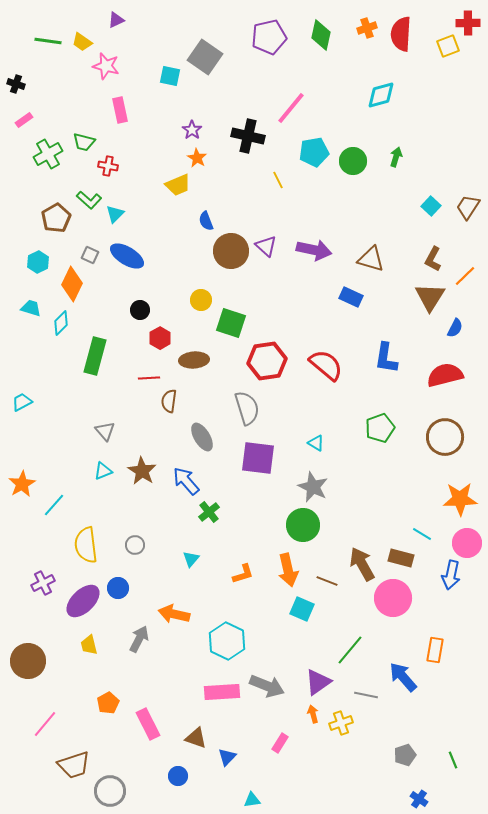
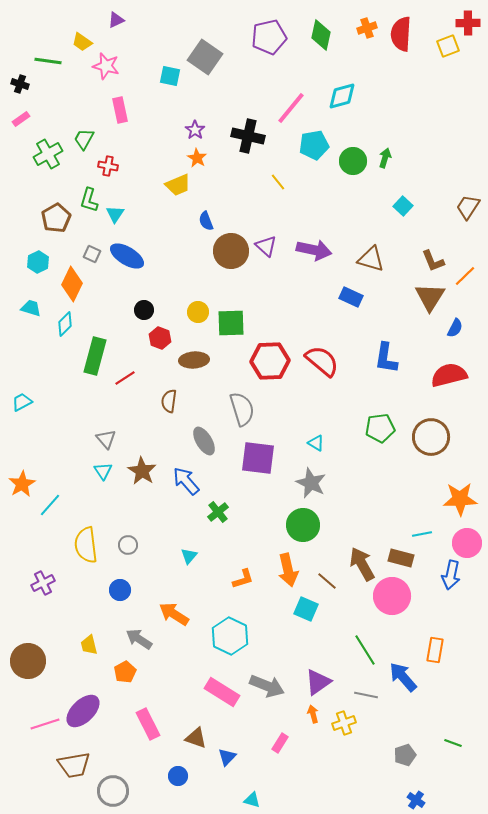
green line at (48, 41): moved 20 px down
black cross at (16, 84): moved 4 px right
cyan diamond at (381, 95): moved 39 px left, 1 px down
pink rectangle at (24, 120): moved 3 px left, 1 px up
purple star at (192, 130): moved 3 px right
green trapezoid at (84, 142): moved 3 px up; rotated 105 degrees clockwise
cyan pentagon at (314, 152): moved 7 px up
green arrow at (396, 157): moved 11 px left, 1 px down
yellow line at (278, 180): moved 2 px down; rotated 12 degrees counterclockwise
green L-shape at (89, 200): rotated 65 degrees clockwise
cyan square at (431, 206): moved 28 px left
cyan triangle at (115, 214): rotated 12 degrees counterclockwise
gray square at (90, 255): moved 2 px right, 1 px up
brown L-shape at (433, 259): moved 2 px down; rotated 50 degrees counterclockwise
yellow circle at (201, 300): moved 3 px left, 12 px down
black circle at (140, 310): moved 4 px right
cyan diamond at (61, 323): moved 4 px right, 1 px down
green square at (231, 323): rotated 20 degrees counterclockwise
red hexagon at (160, 338): rotated 10 degrees counterclockwise
red hexagon at (267, 361): moved 3 px right; rotated 6 degrees clockwise
red semicircle at (326, 365): moved 4 px left, 4 px up
red semicircle at (445, 375): moved 4 px right
red line at (149, 378): moved 24 px left; rotated 30 degrees counterclockwise
gray semicircle at (247, 408): moved 5 px left, 1 px down
green pentagon at (380, 428): rotated 12 degrees clockwise
gray triangle at (105, 431): moved 1 px right, 8 px down
gray ellipse at (202, 437): moved 2 px right, 4 px down
brown circle at (445, 437): moved 14 px left
cyan triangle at (103, 471): rotated 42 degrees counterclockwise
gray star at (313, 487): moved 2 px left, 4 px up
cyan line at (54, 505): moved 4 px left
green cross at (209, 512): moved 9 px right
cyan line at (422, 534): rotated 42 degrees counterclockwise
gray circle at (135, 545): moved 7 px left
cyan triangle at (191, 559): moved 2 px left, 3 px up
orange L-shape at (243, 574): moved 5 px down
brown line at (327, 581): rotated 20 degrees clockwise
blue circle at (118, 588): moved 2 px right, 2 px down
pink circle at (393, 598): moved 1 px left, 2 px up
purple ellipse at (83, 601): moved 110 px down
cyan square at (302, 609): moved 4 px right
orange arrow at (174, 614): rotated 20 degrees clockwise
gray arrow at (139, 639): rotated 84 degrees counterclockwise
cyan hexagon at (227, 641): moved 3 px right, 5 px up
green line at (350, 650): moved 15 px right; rotated 72 degrees counterclockwise
pink rectangle at (222, 692): rotated 36 degrees clockwise
orange pentagon at (108, 703): moved 17 px right, 31 px up
yellow cross at (341, 723): moved 3 px right
pink line at (45, 724): rotated 32 degrees clockwise
green line at (453, 760): moved 17 px up; rotated 48 degrees counterclockwise
brown trapezoid at (74, 765): rotated 8 degrees clockwise
gray circle at (110, 791): moved 3 px right
blue cross at (419, 799): moved 3 px left, 1 px down
cyan triangle at (252, 800): rotated 24 degrees clockwise
